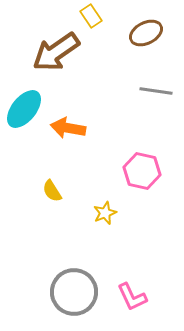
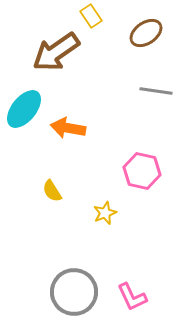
brown ellipse: rotated 8 degrees counterclockwise
